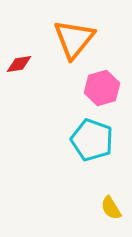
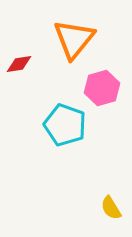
cyan pentagon: moved 27 px left, 15 px up
